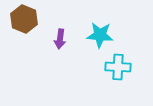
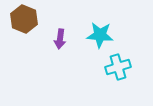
cyan cross: rotated 20 degrees counterclockwise
